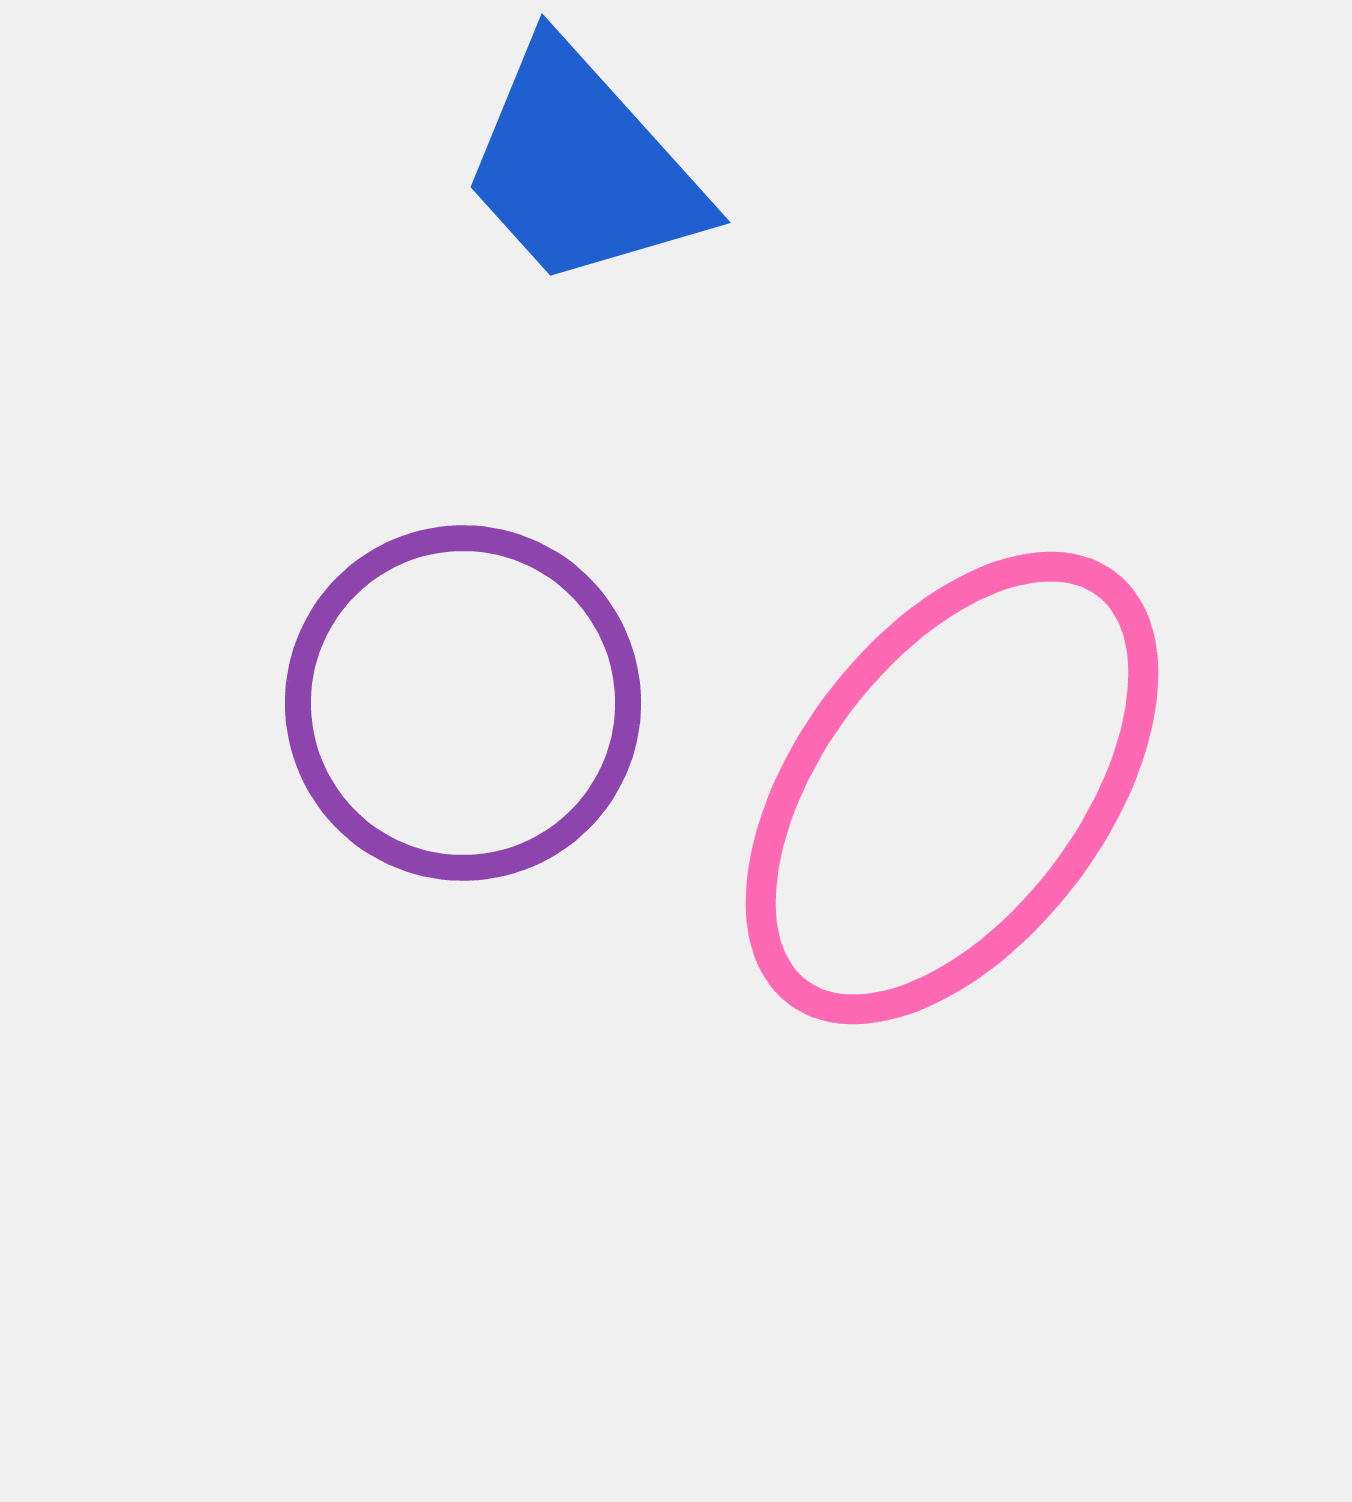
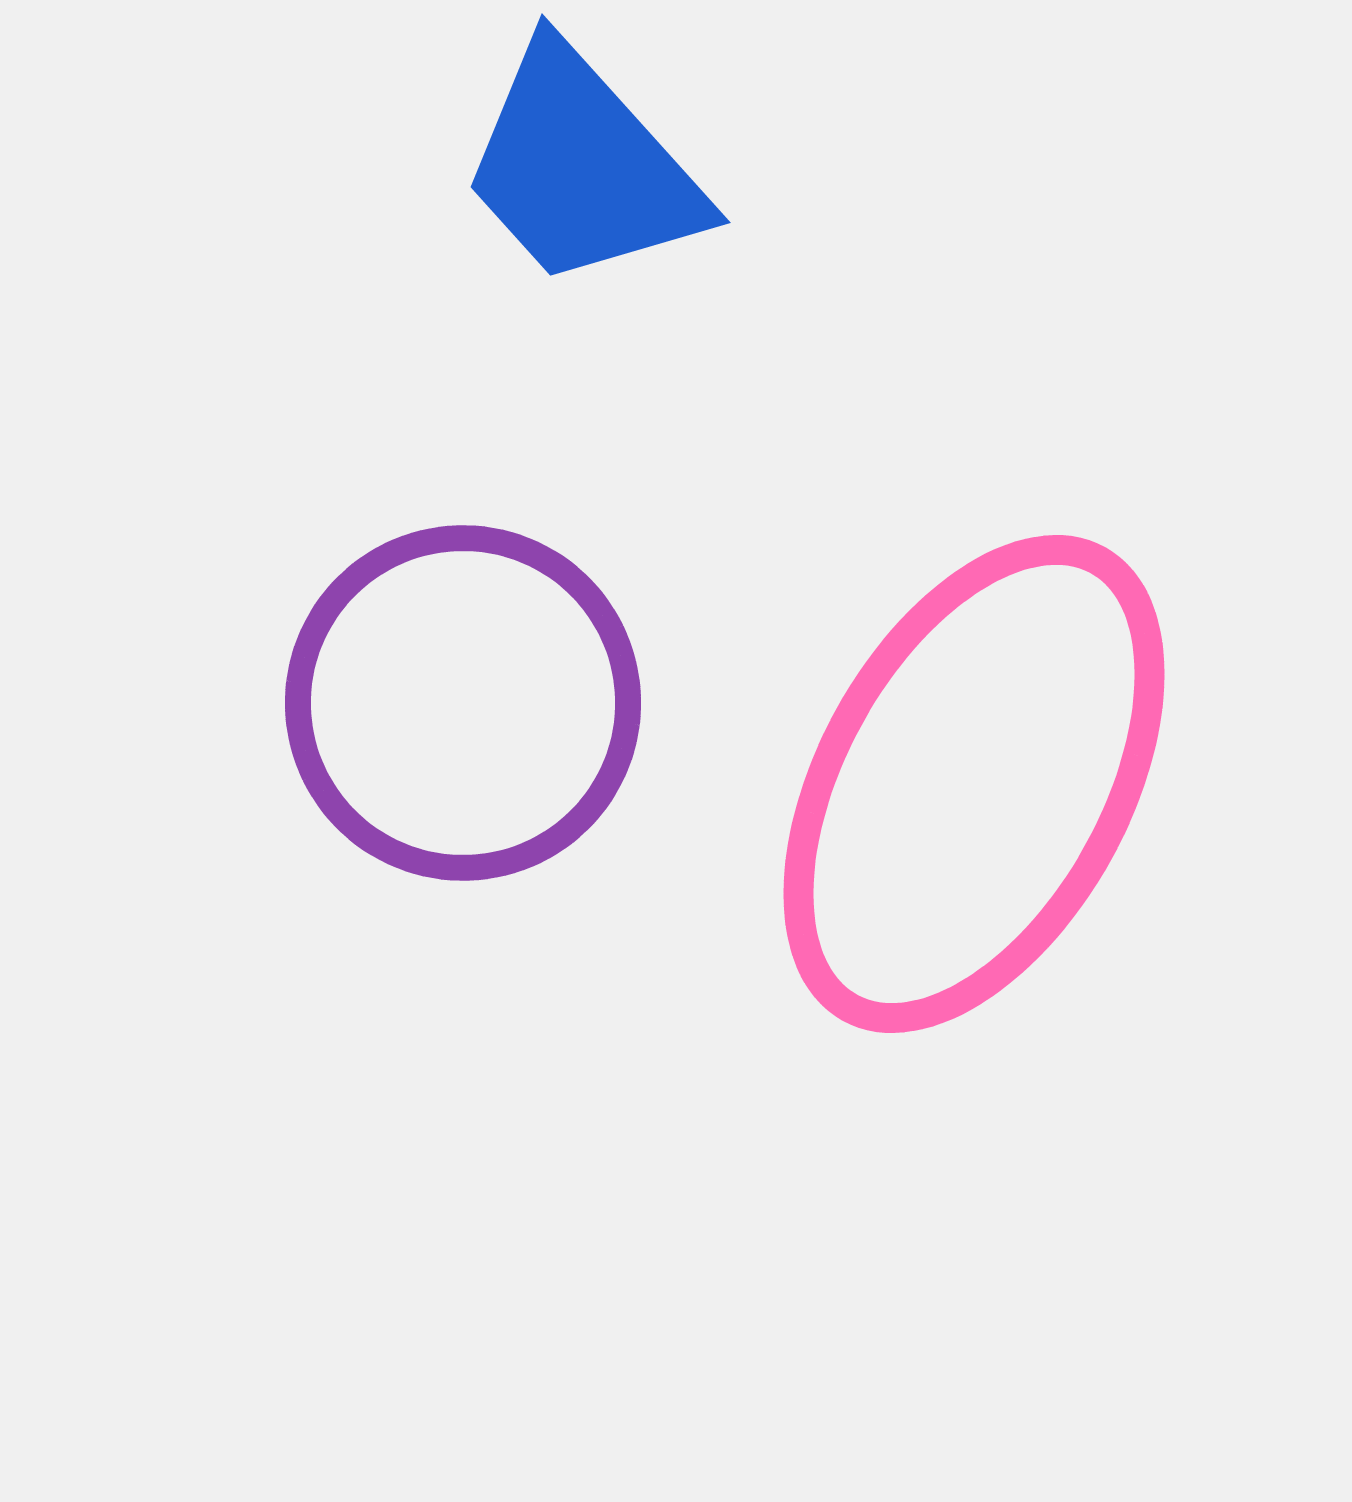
pink ellipse: moved 22 px right, 4 px up; rotated 8 degrees counterclockwise
